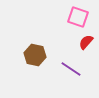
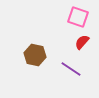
red semicircle: moved 4 px left
